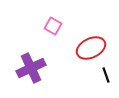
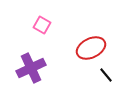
pink square: moved 11 px left, 1 px up
black line: rotated 21 degrees counterclockwise
